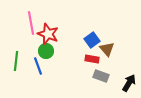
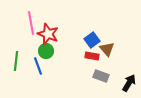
red rectangle: moved 3 px up
